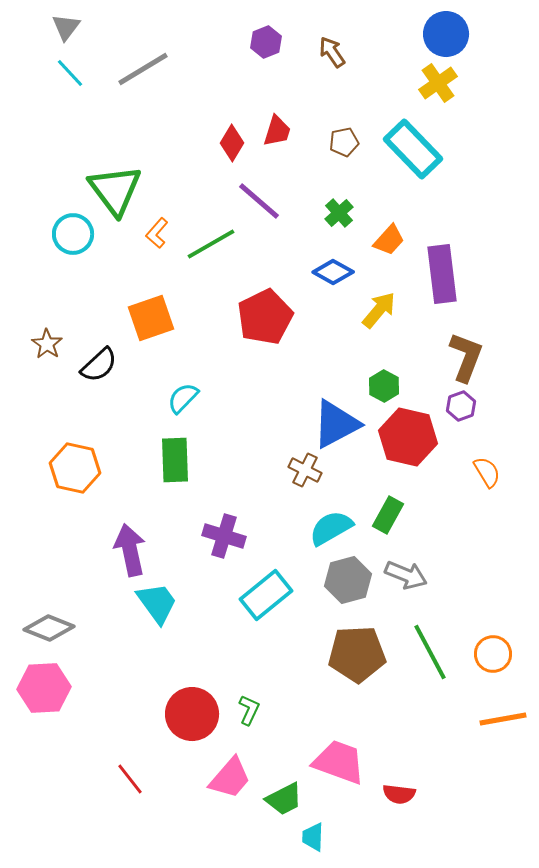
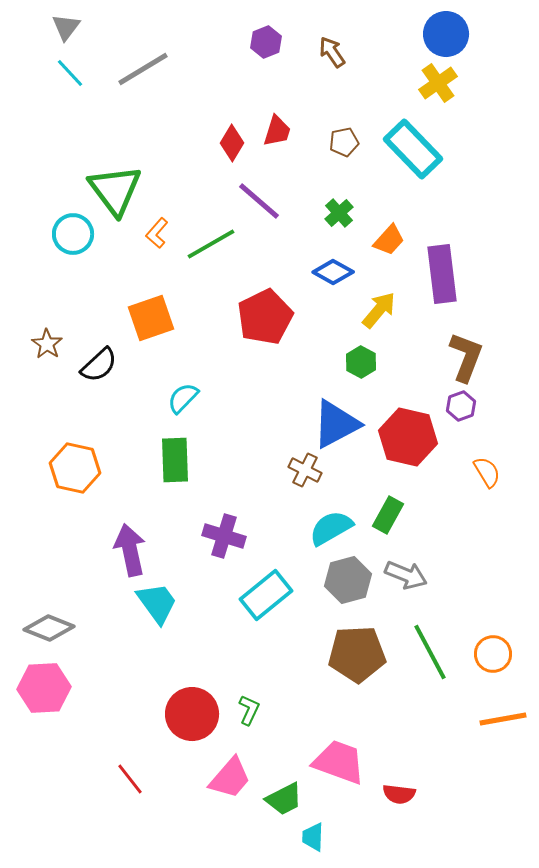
green hexagon at (384, 386): moved 23 px left, 24 px up
